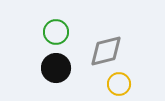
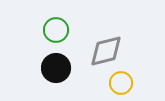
green circle: moved 2 px up
yellow circle: moved 2 px right, 1 px up
